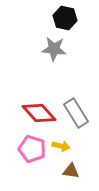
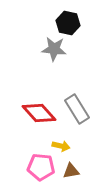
black hexagon: moved 3 px right, 5 px down
gray rectangle: moved 1 px right, 4 px up
pink pentagon: moved 9 px right, 18 px down; rotated 12 degrees counterclockwise
brown triangle: rotated 18 degrees counterclockwise
